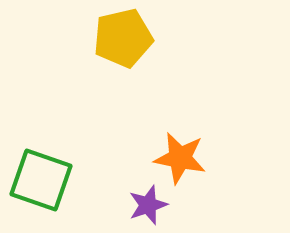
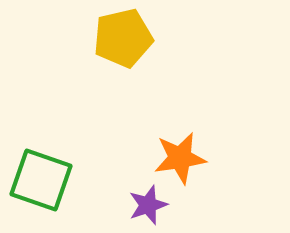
orange star: rotated 20 degrees counterclockwise
